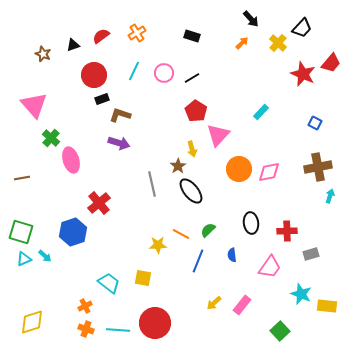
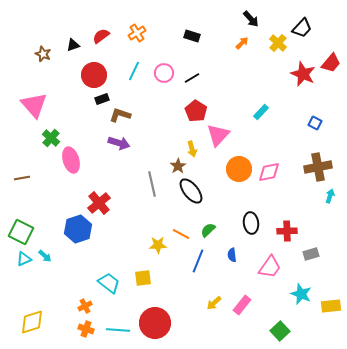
green square at (21, 232): rotated 10 degrees clockwise
blue hexagon at (73, 232): moved 5 px right, 3 px up
yellow square at (143, 278): rotated 18 degrees counterclockwise
yellow rectangle at (327, 306): moved 4 px right; rotated 12 degrees counterclockwise
